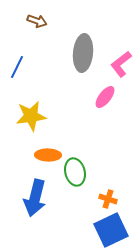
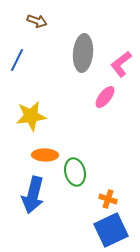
blue line: moved 7 px up
orange ellipse: moved 3 px left
blue arrow: moved 2 px left, 3 px up
